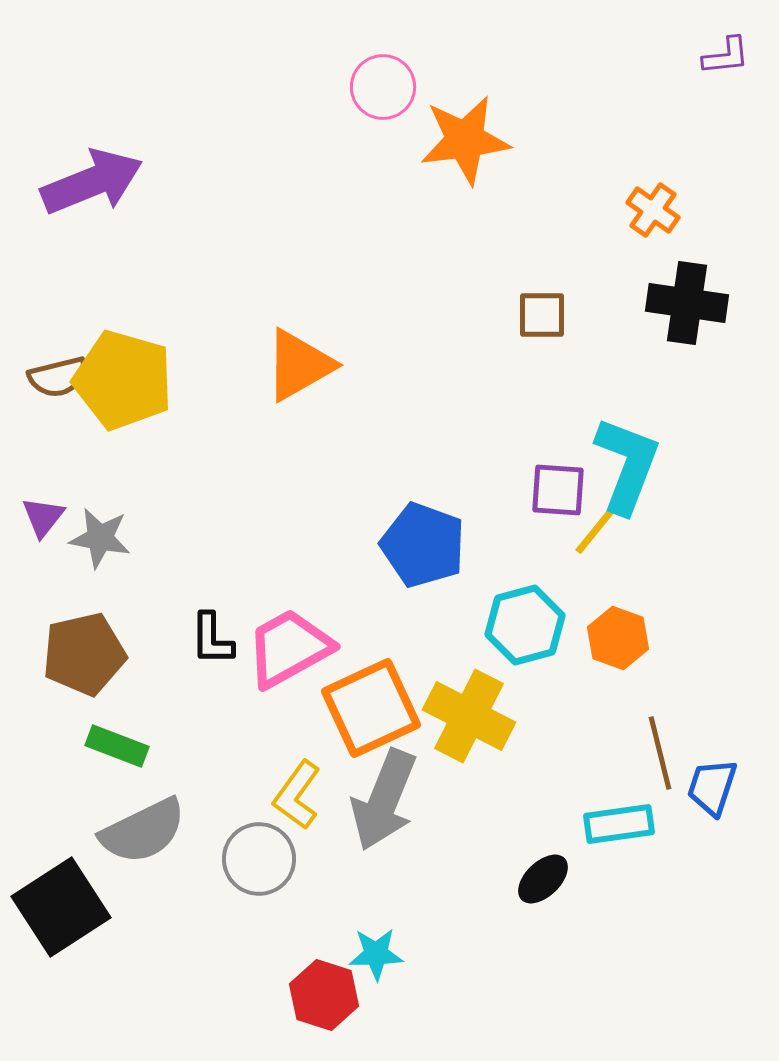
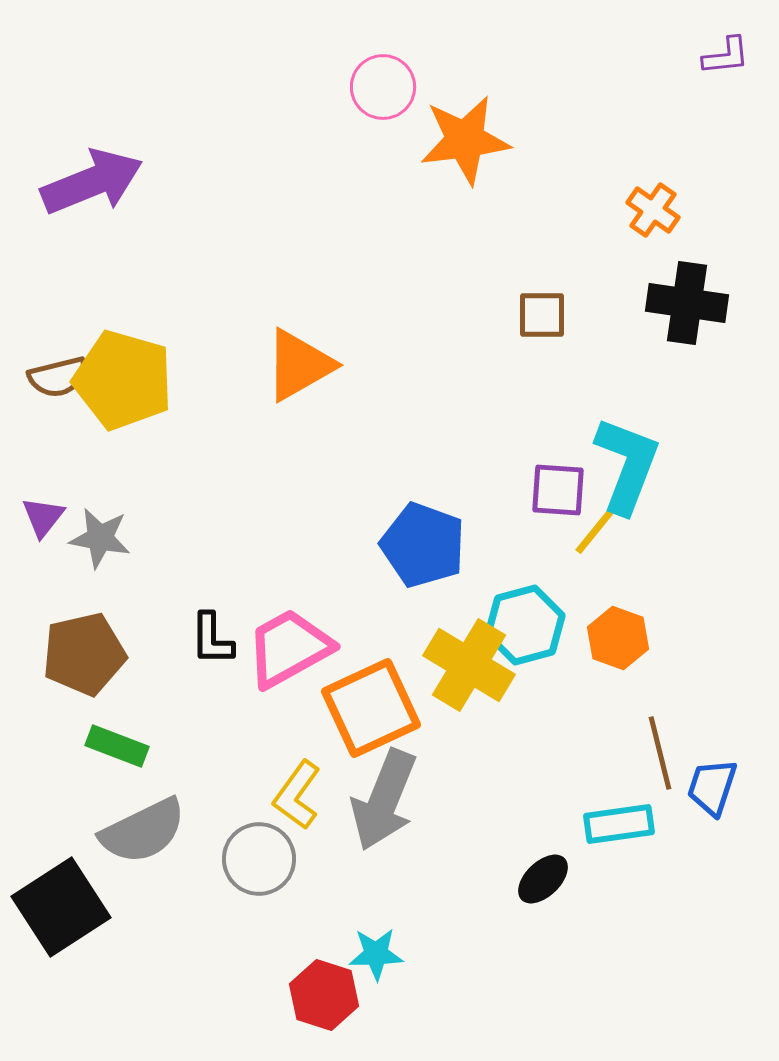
yellow cross: moved 51 px up; rotated 4 degrees clockwise
